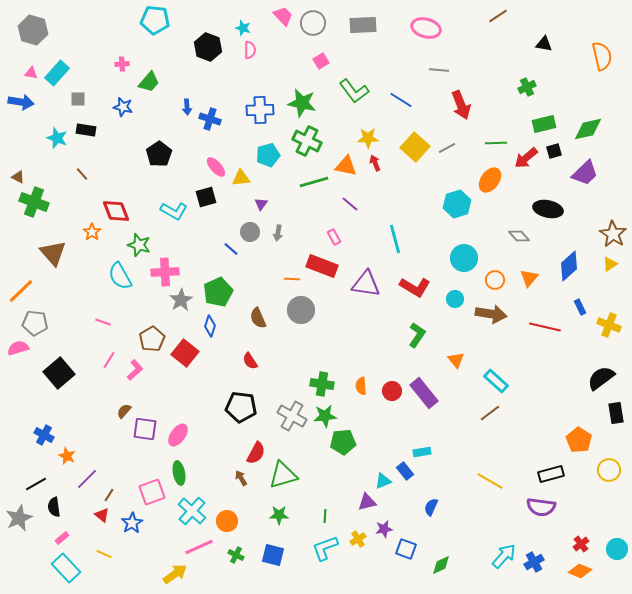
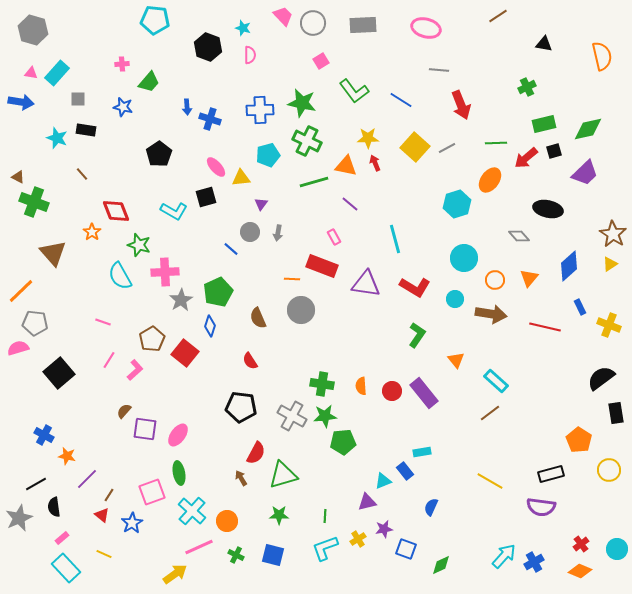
pink semicircle at (250, 50): moved 5 px down
orange star at (67, 456): rotated 12 degrees counterclockwise
